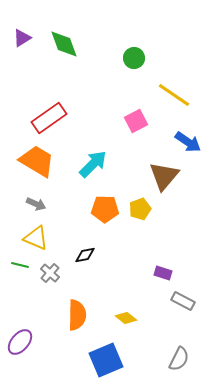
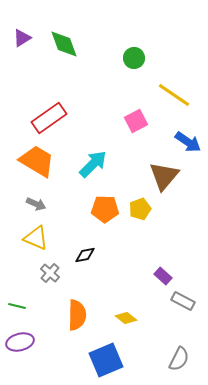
green line: moved 3 px left, 41 px down
purple rectangle: moved 3 px down; rotated 24 degrees clockwise
purple ellipse: rotated 36 degrees clockwise
